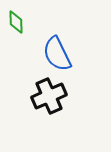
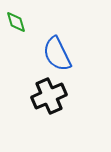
green diamond: rotated 15 degrees counterclockwise
